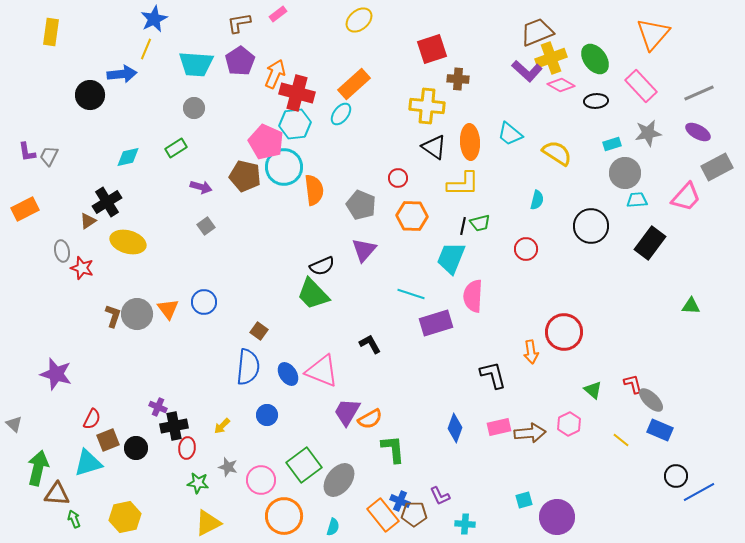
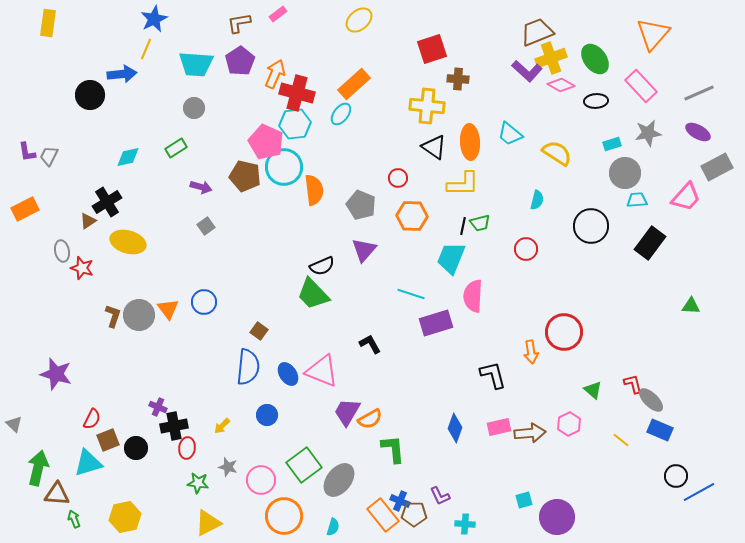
yellow rectangle at (51, 32): moved 3 px left, 9 px up
gray circle at (137, 314): moved 2 px right, 1 px down
